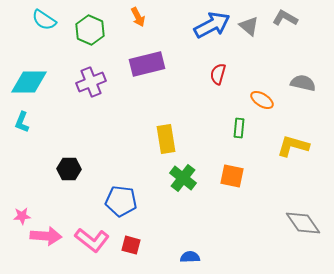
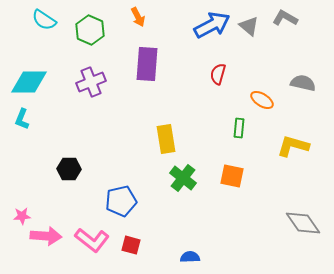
purple rectangle: rotated 72 degrees counterclockwise
cyan L-shape: moved 3 px up
blue pentagon: rotated 20 degrees counterclockwise
